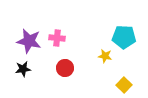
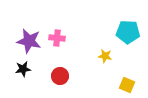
cyan pentagon: moved 4 px right, 5 px up
red circle: moved 5 px left, 8 px down
yellow square: moved 3 px right; rotated 21 degrees counterclockwise
